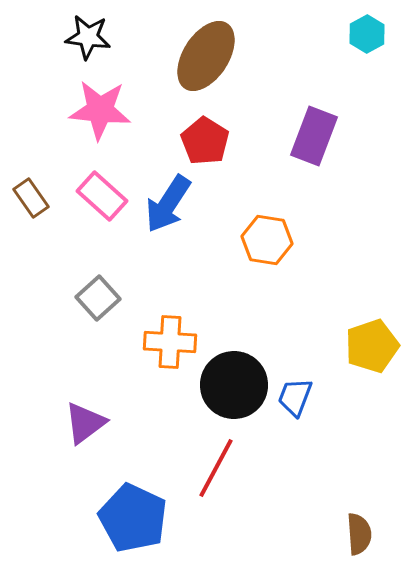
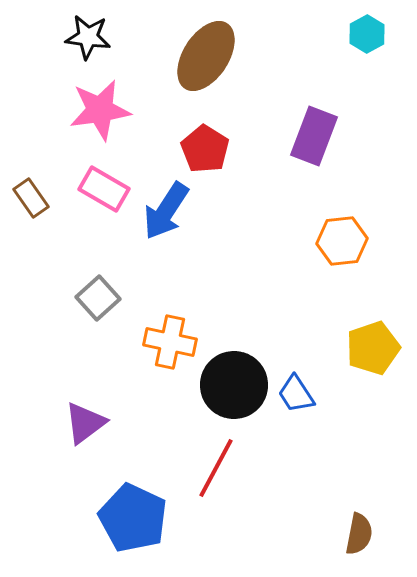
pink star: rotated 14 degrees counterclockwise
red pentagon: moved 8 px down
pink rectangle: moved 2 px right, 7 px up; rotated 12 degrees counterclockwise
blue arrow: moved 2 px left, 7 px down
orange hexagon: moved 75 px right, 1 px down; rotated 15 degrees counterclockwise
orange cross: rotated 9 degrees clockwise
yellow pentagon: moved 1 px right, 2 px down
blue trapezoid: moved 1 px right, 3 px up; rotated 54 degrees counterclockwise
brown semicircle: rotated 15 degrees clockwise
